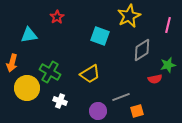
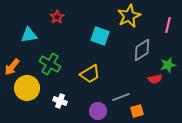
orange arrow: moved 4 px down; rotated 24 degrees clockwise
green cross: moved 8 px up
